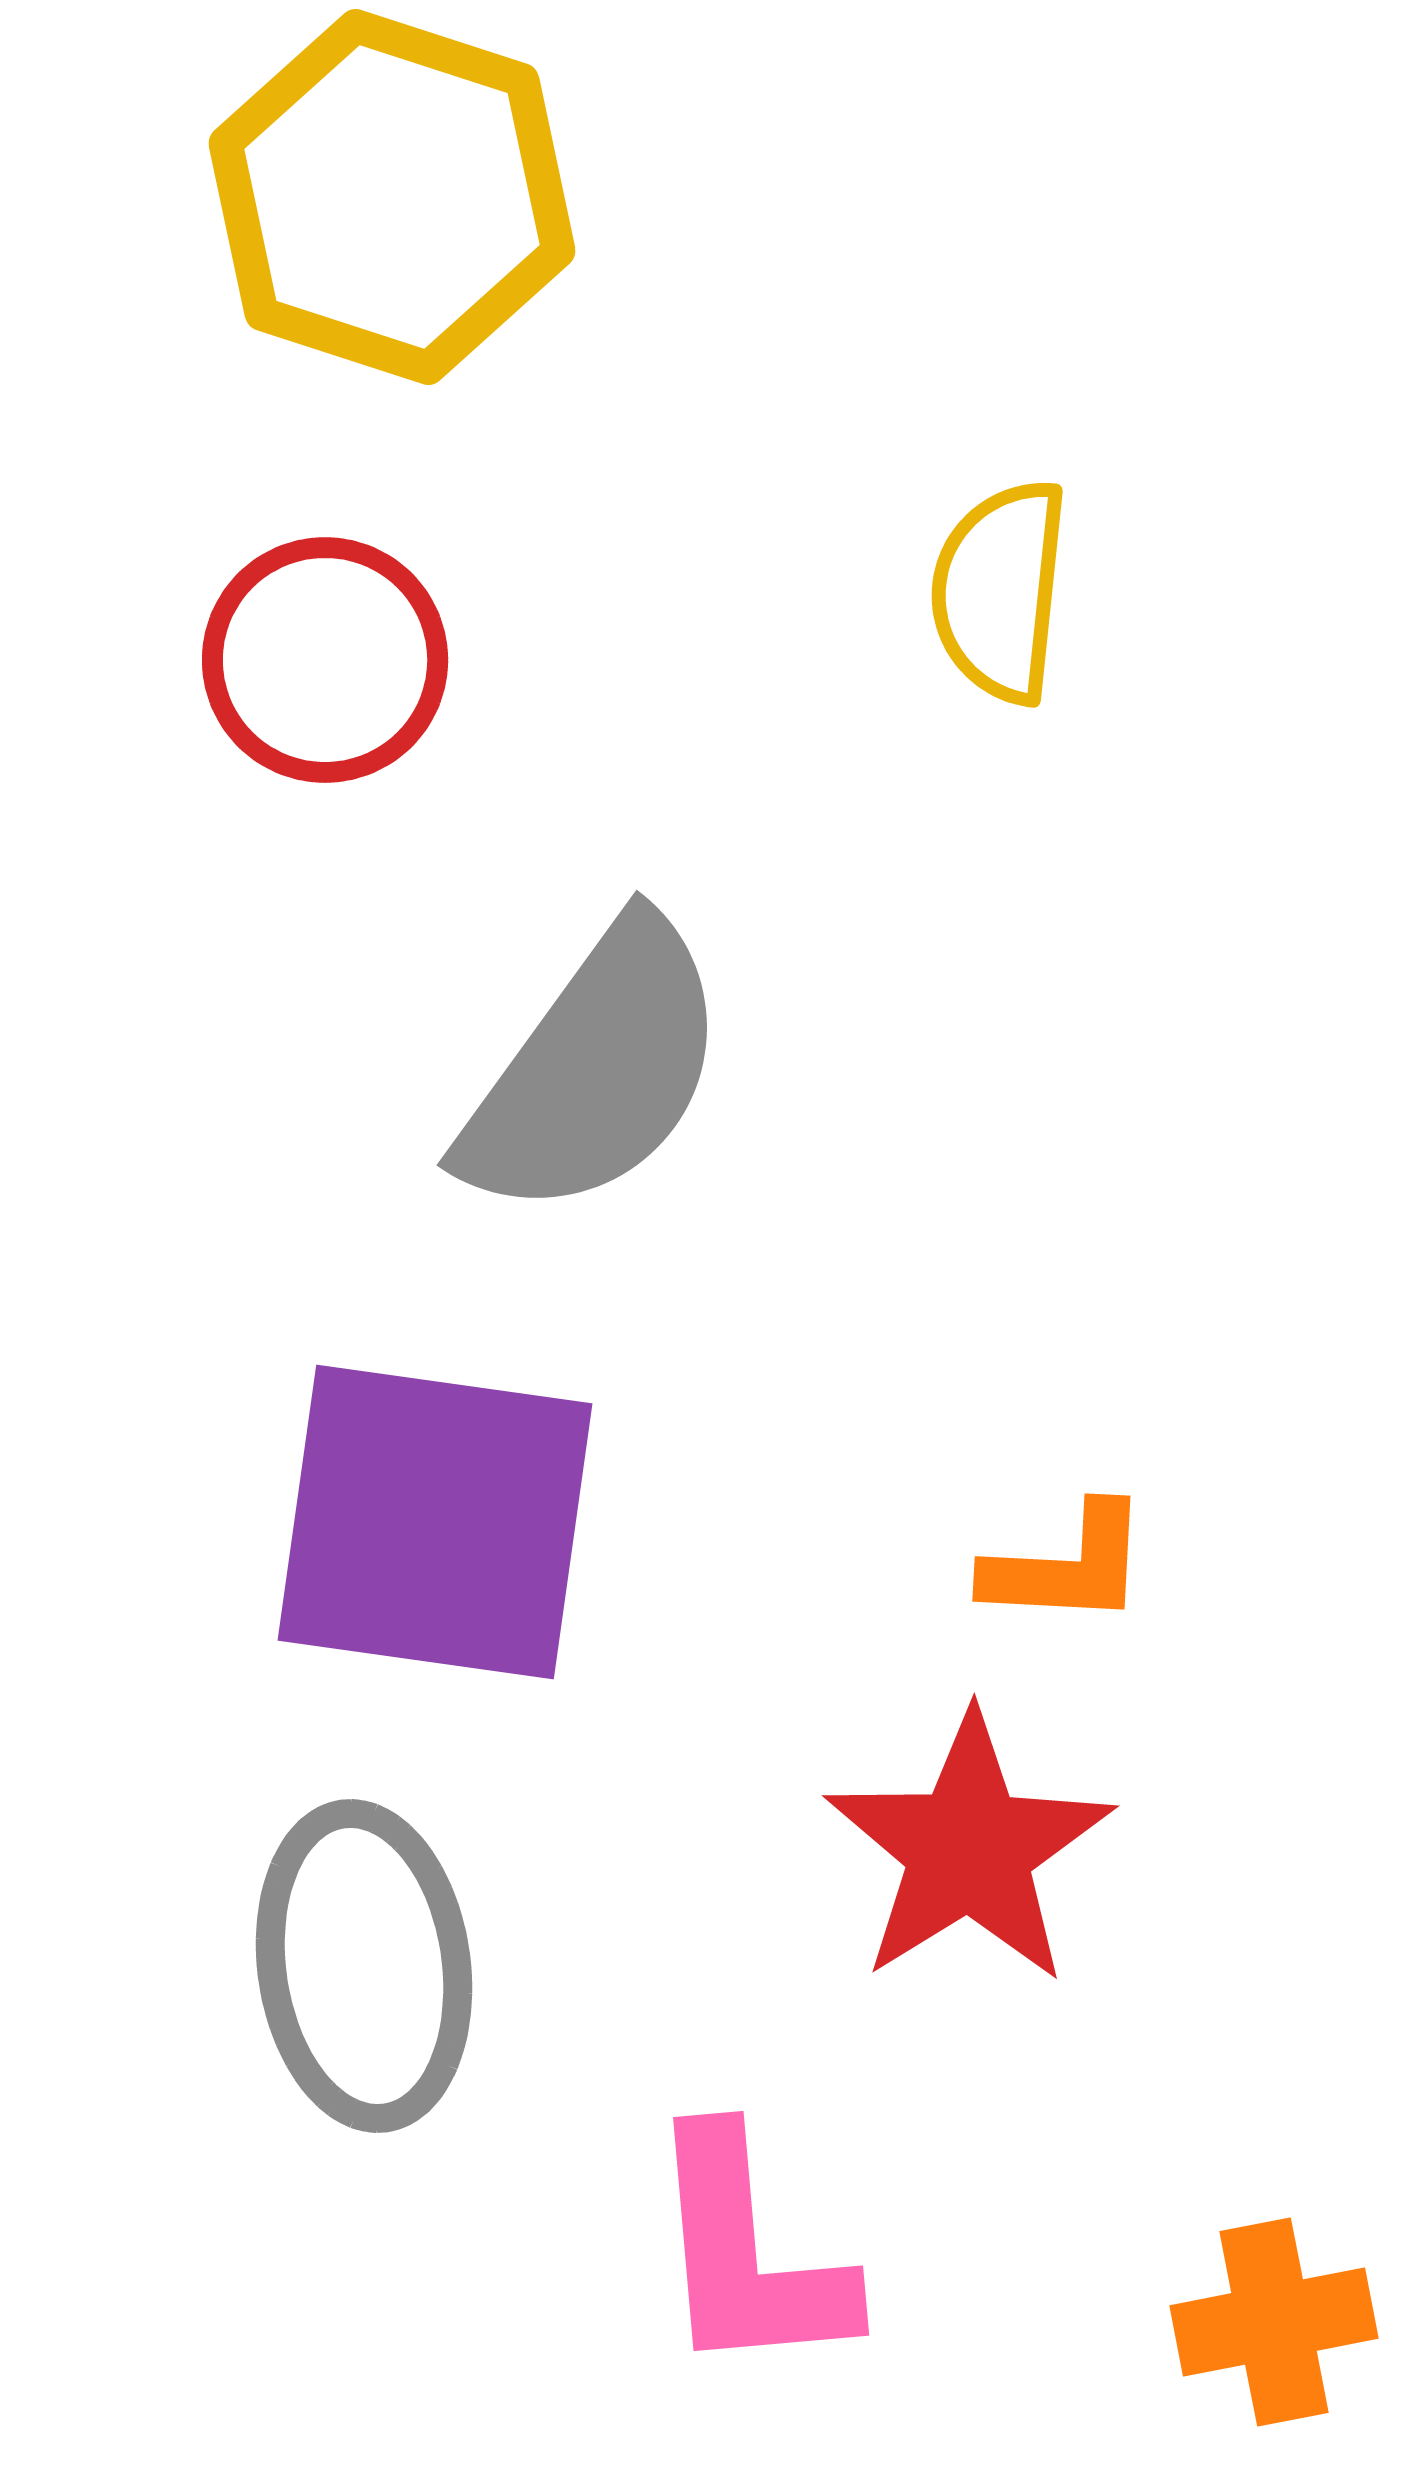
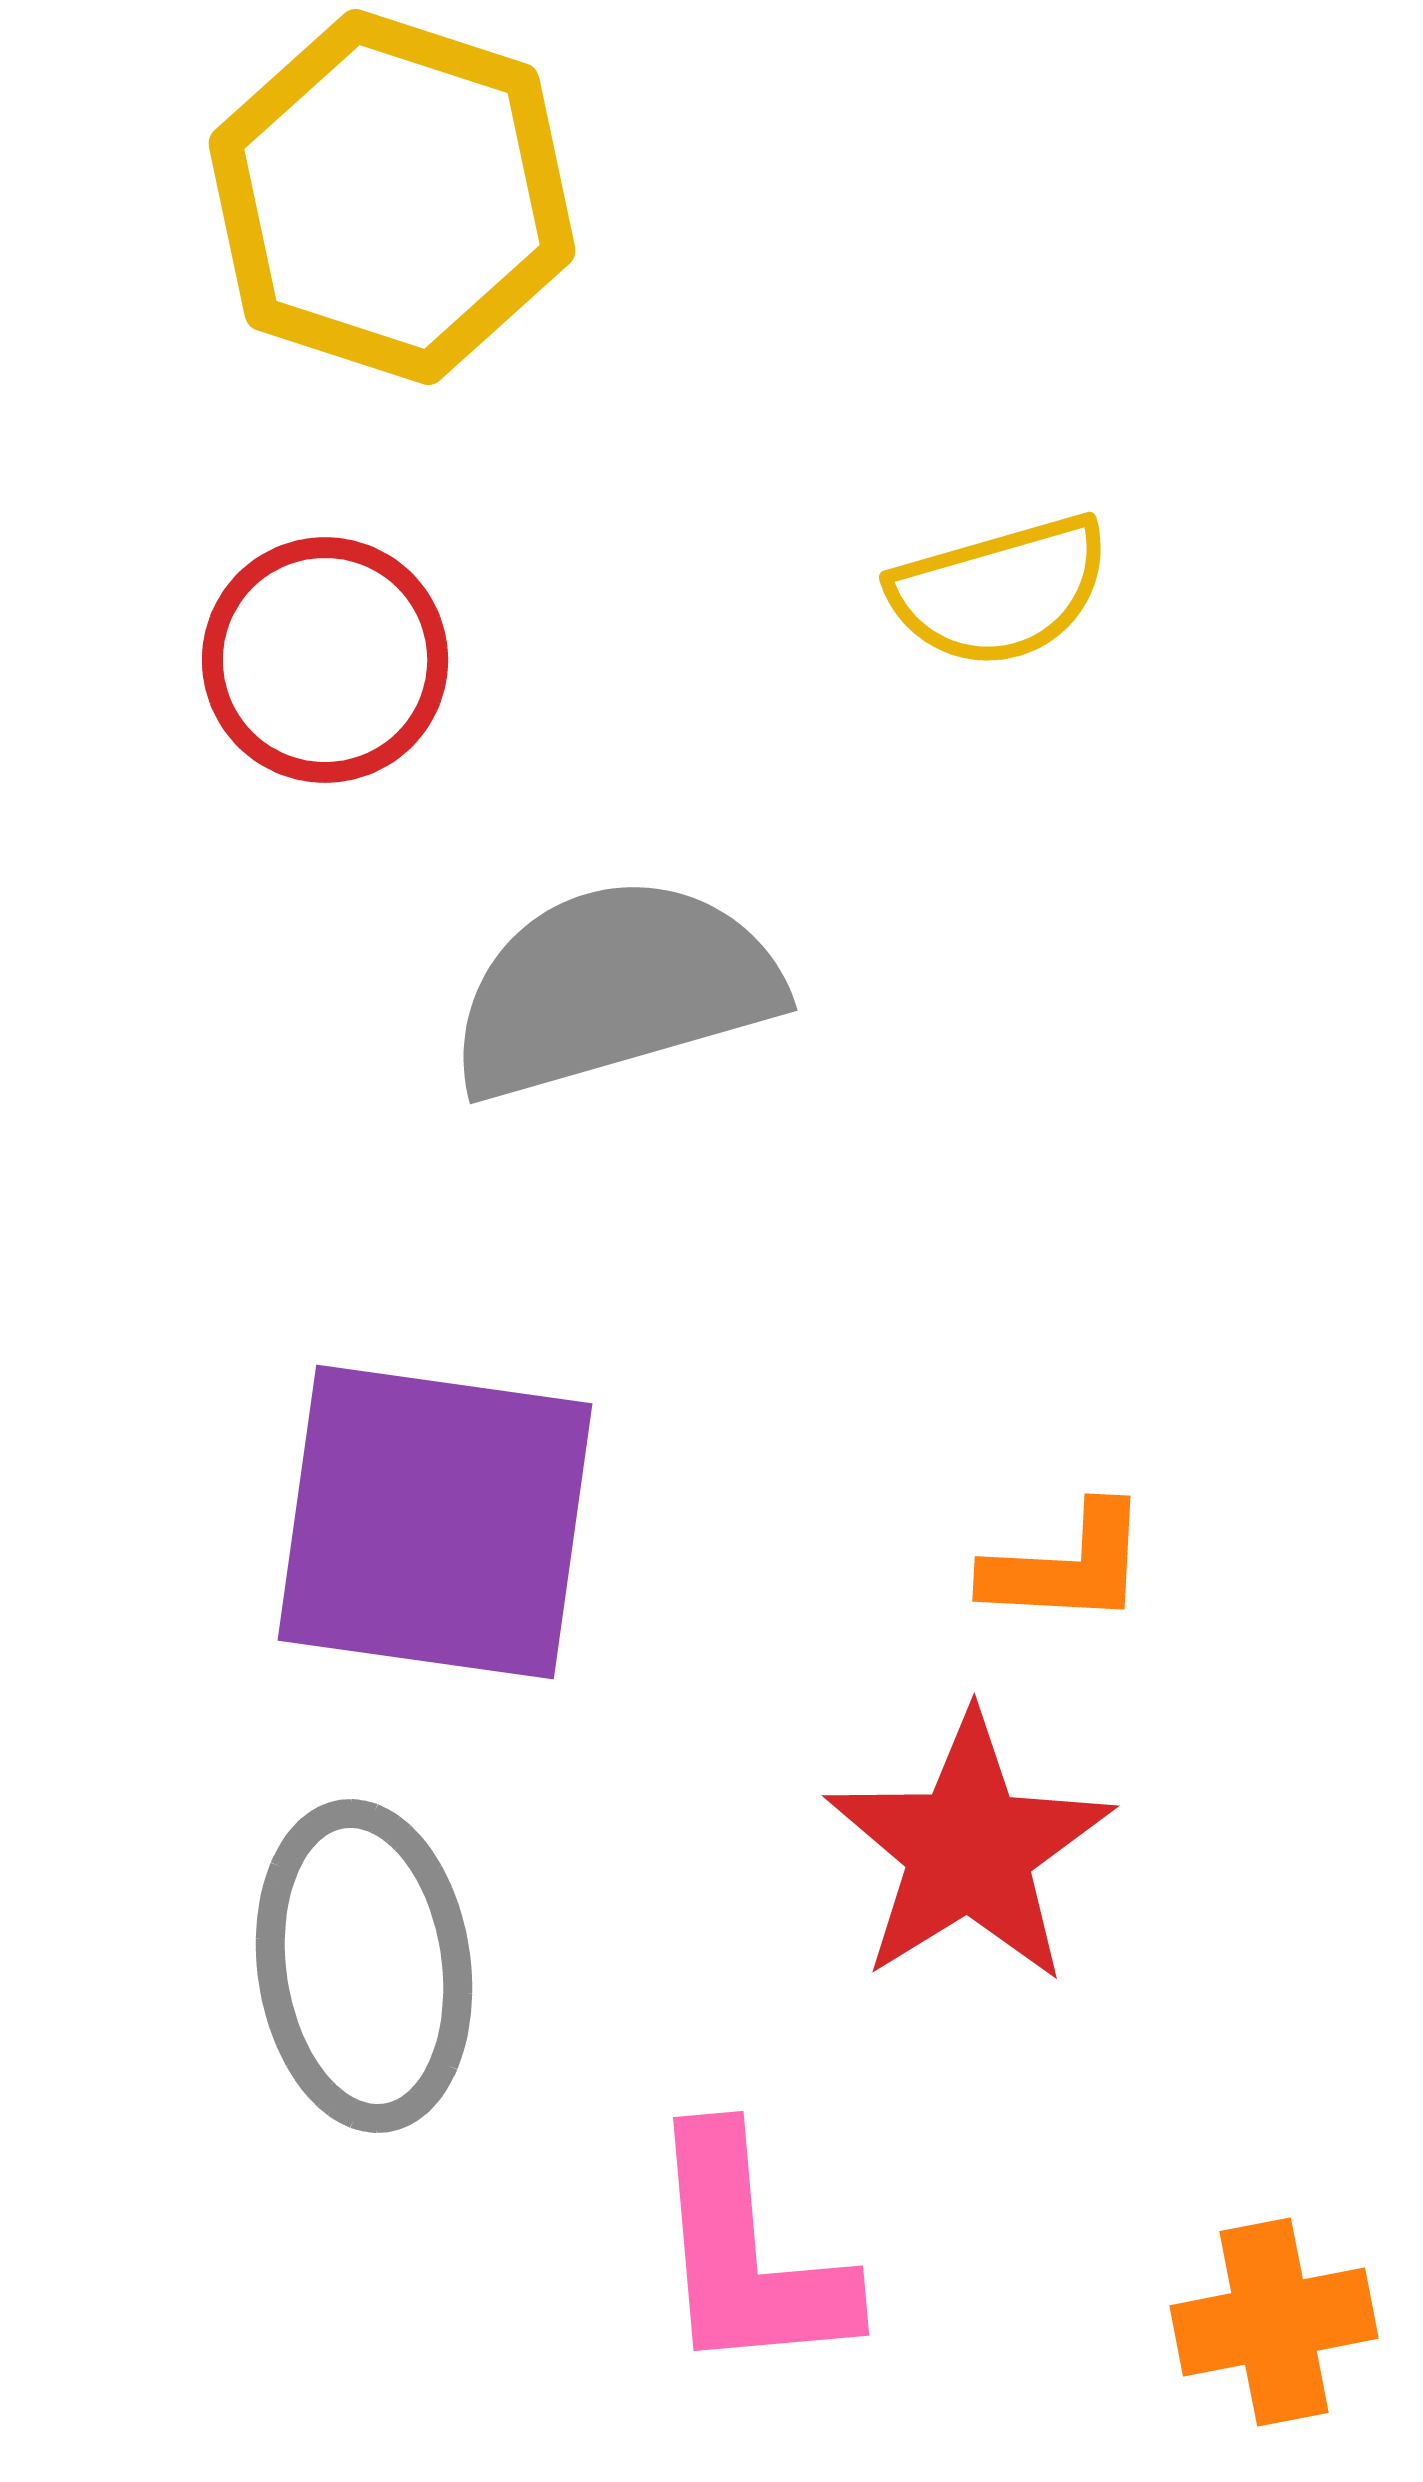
yellow semicircle: rotated 112 degrees counterclockwise
gray semicircle: moved 19 px right, 82 px up; rotated 142 degrees counterclockwise
